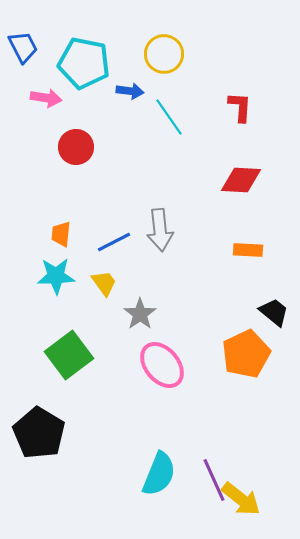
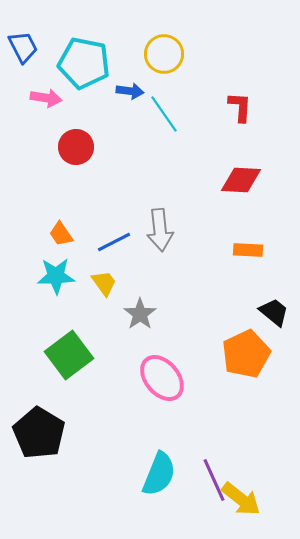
cyan line: moved 5 px left, 3 px up
orange trapezoid: rotated 40 degrees counterclockwise
pink ellipse: moved 13 px down
